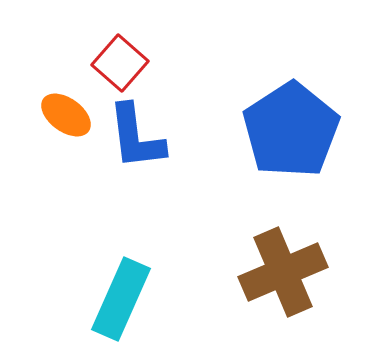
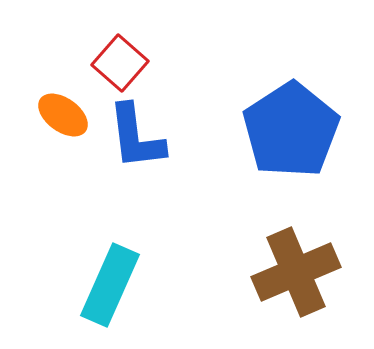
orange ellipse: moved 3 px left
brown cross: moved 13 px right
cyan rectangle: moved 11 px left, 14 px up
